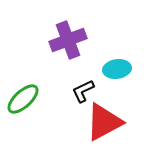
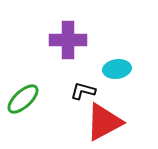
purple cross: rotated 21 degrees clockwise
black L-shape: rotated 40 degrees clockwise
